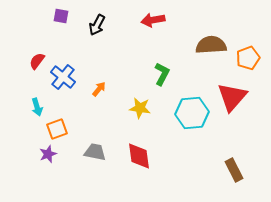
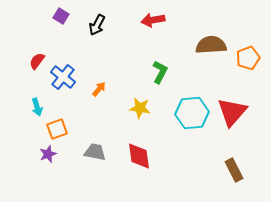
purple square: rotated 21 degrees clockwise
green L-shape: moved 2 px left, 2 px up
red triangle: moved 15 px down
